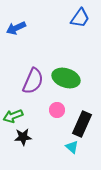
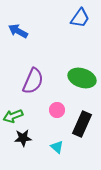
blue arrow: moved 2 px right, 3 px down; rotated 54 degrees clockwise
green ellipse: moved 16 px right
black star: moved 1 px down
cyan triangle: moved 15 px left
